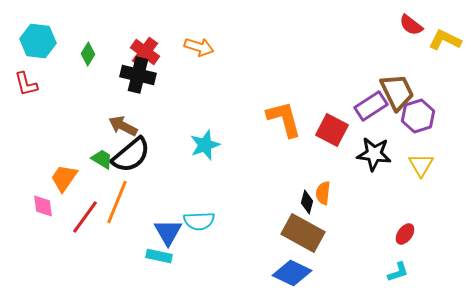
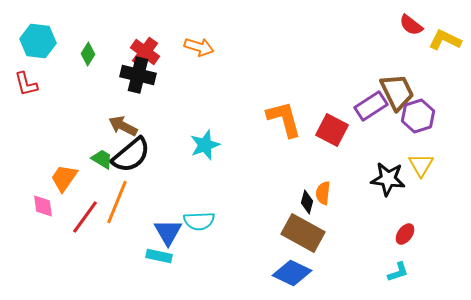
black star: moved 14 px right, 25 px down
